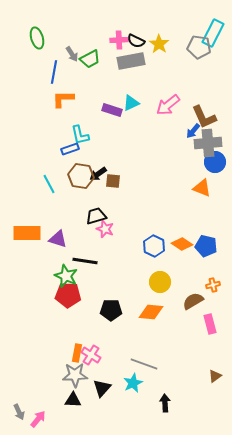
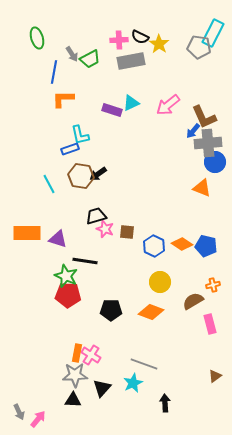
black semicircle at (136, 41): moved 4 px right, 4 px up
brown square at (113, 181): moved 14 px right, 51 px down
orange diamond at (151, 312): rotated 15 degrees clockwise
